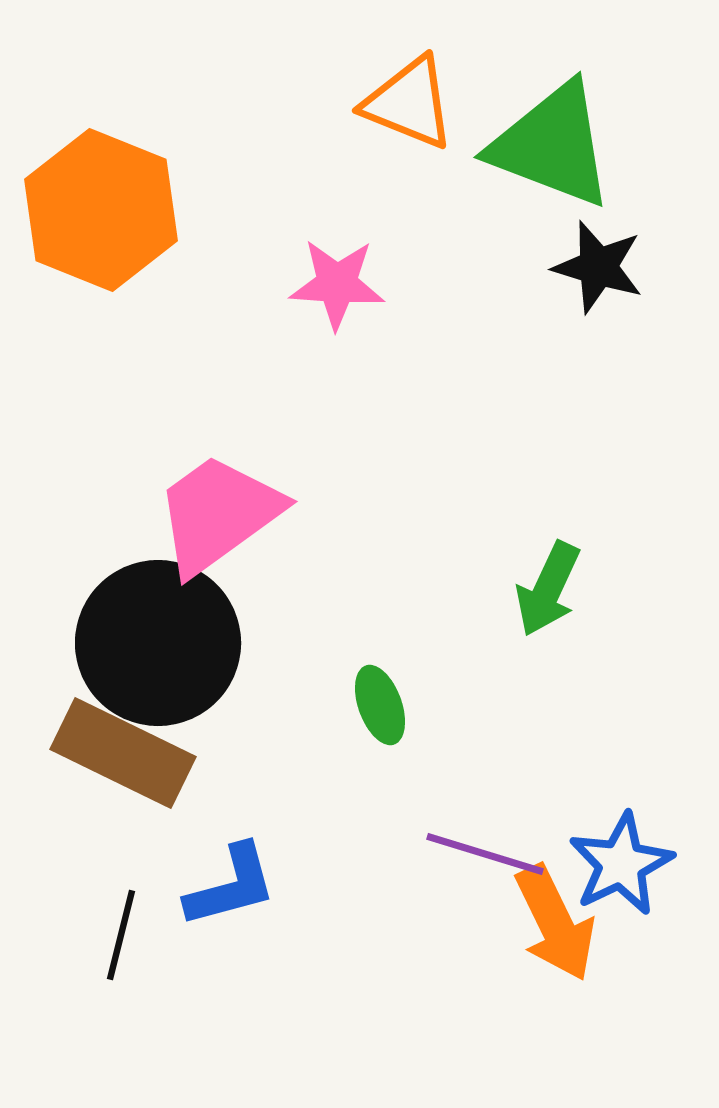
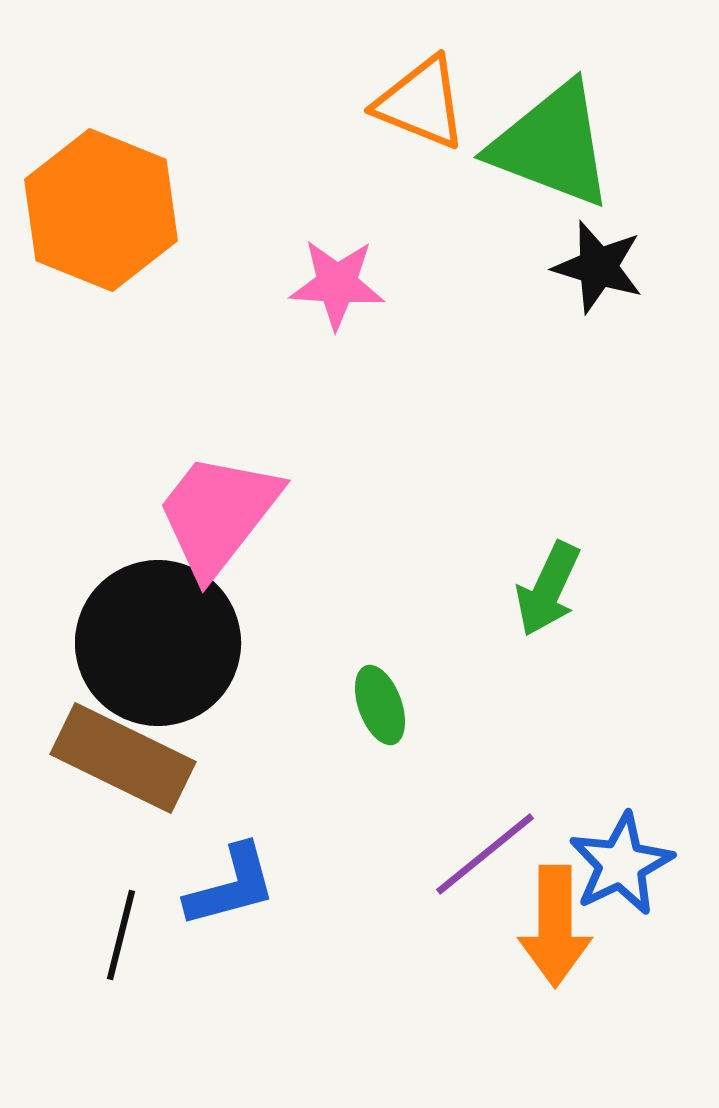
orange triangle: moved 12 px right
pink trapezoid: rotated 16 degrees counterclockwise
brown rectangle: moved 5 px down
purple line: rotated 56 degrees counterclockwise
orange arrow: moved 3 px down; rotated 26 degrees clockwise
